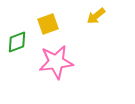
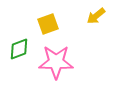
green diamond: moved 2 px right, 7 px down
pink star: rotated 8 degrees clockwise
